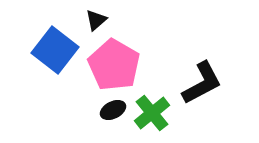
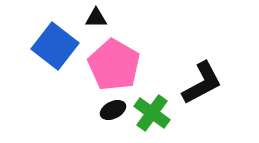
black triangle: moved 2 px up; rotated 40 degrees clockwise
blue square: moved 4 px up
green cross: rotated 15 degrees counterclockwise
